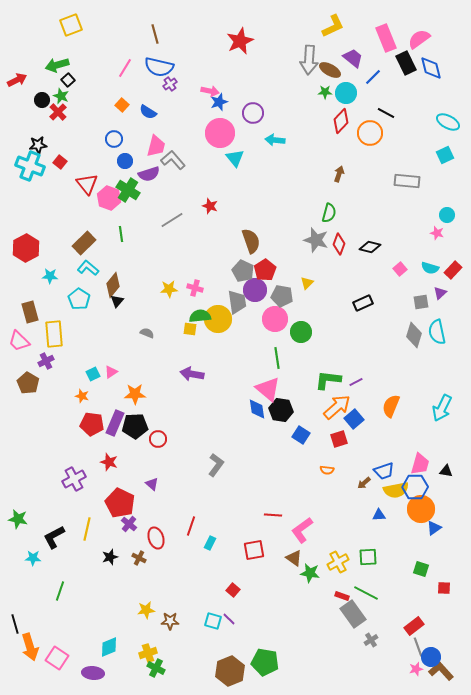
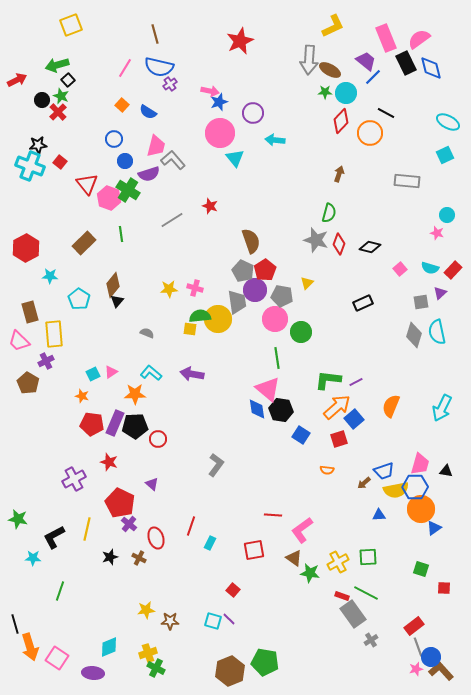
purple trapezoid at (353, 58): moved 13 px right, 3 px down
cyan L-shape at (88, 268): moved 63 px right, 105 px down
